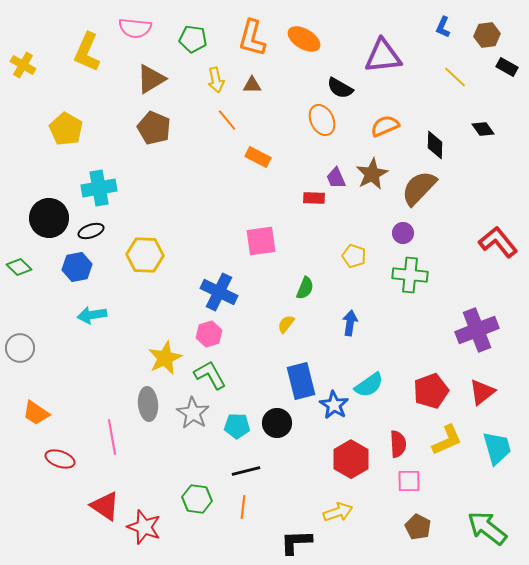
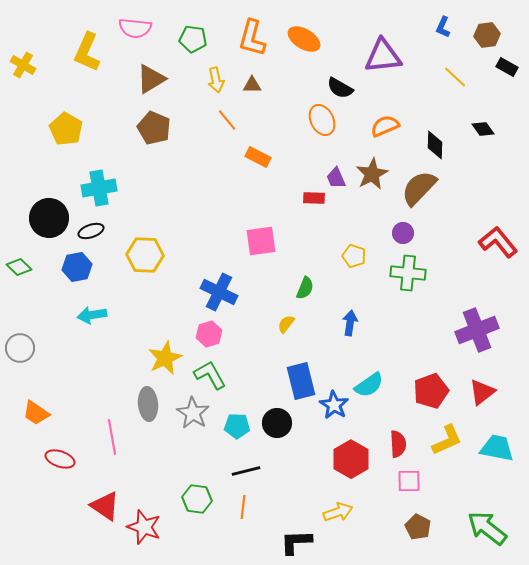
green cross at (410, 275): moved 2 px left, 2 px up
cyan trapezoid at (497, 448): rotated 63 degrees counterclockwise
